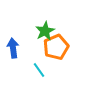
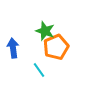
green star: rotated 24 degrees counterclockwise
